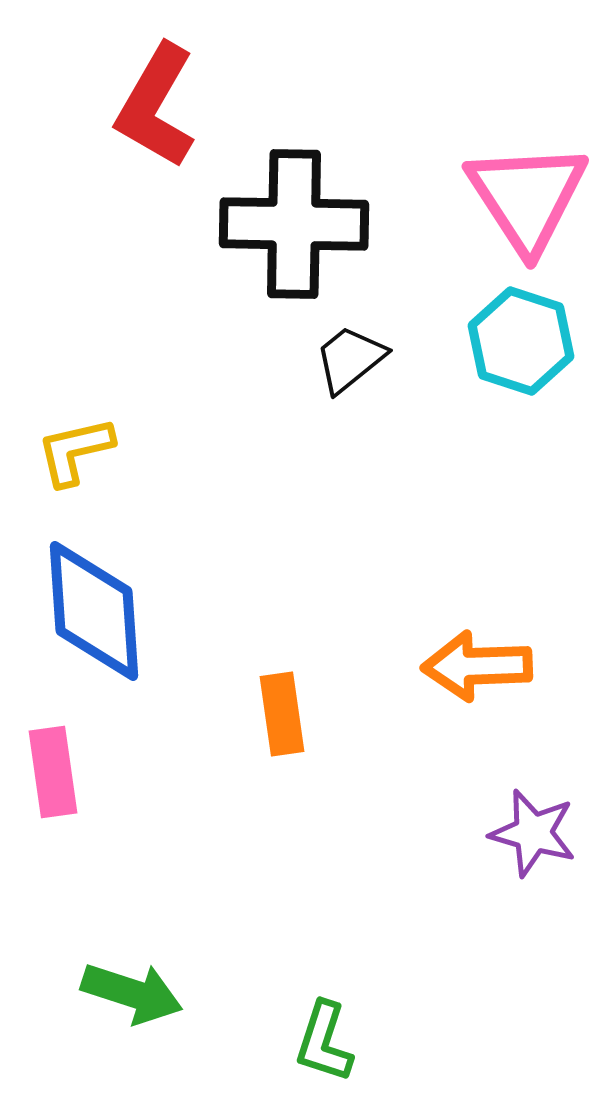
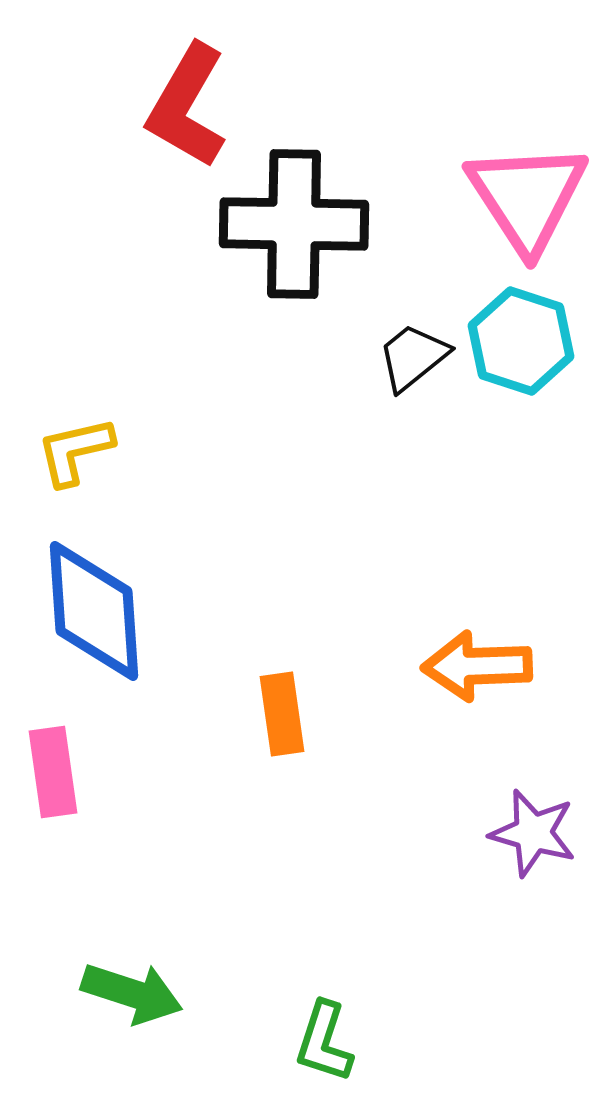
red L-shape: moved 31 px right
black trapezoid: moved 63 px right, 2 px up
